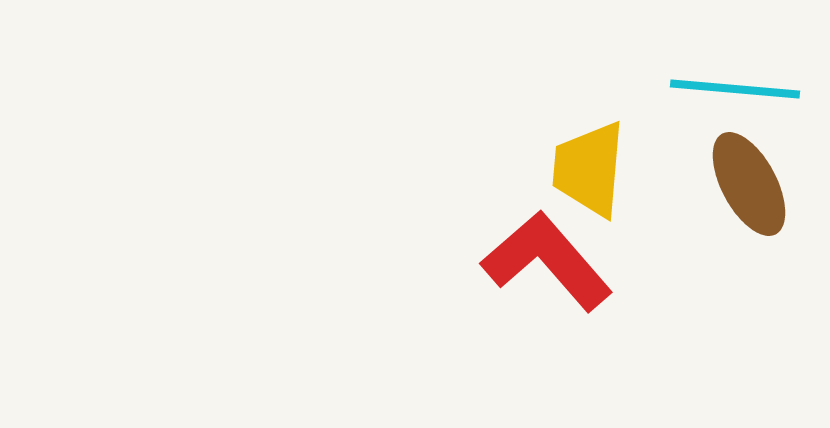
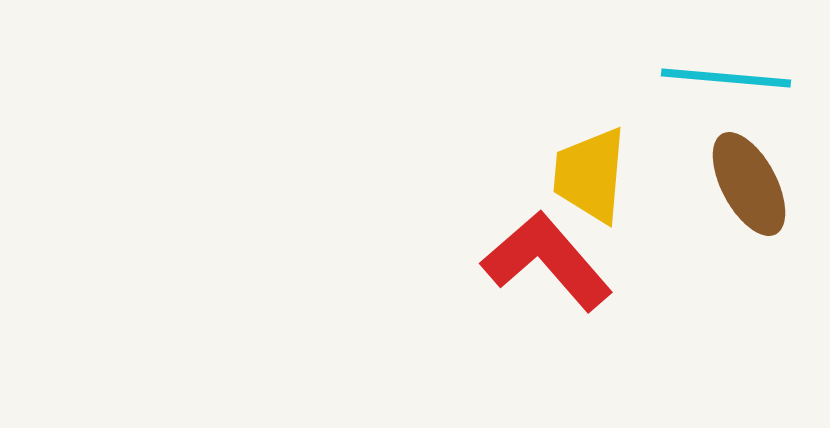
cyan line: moved 9 px left, 11 px up
yellow trapezoid: moved 1 px right, 6 px down
